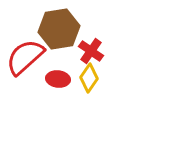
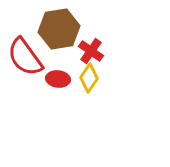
red semicircle: rotated 84 degrees counterclockwise
